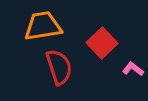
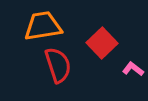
red semicircle: moved 1 px left, 2 px up
